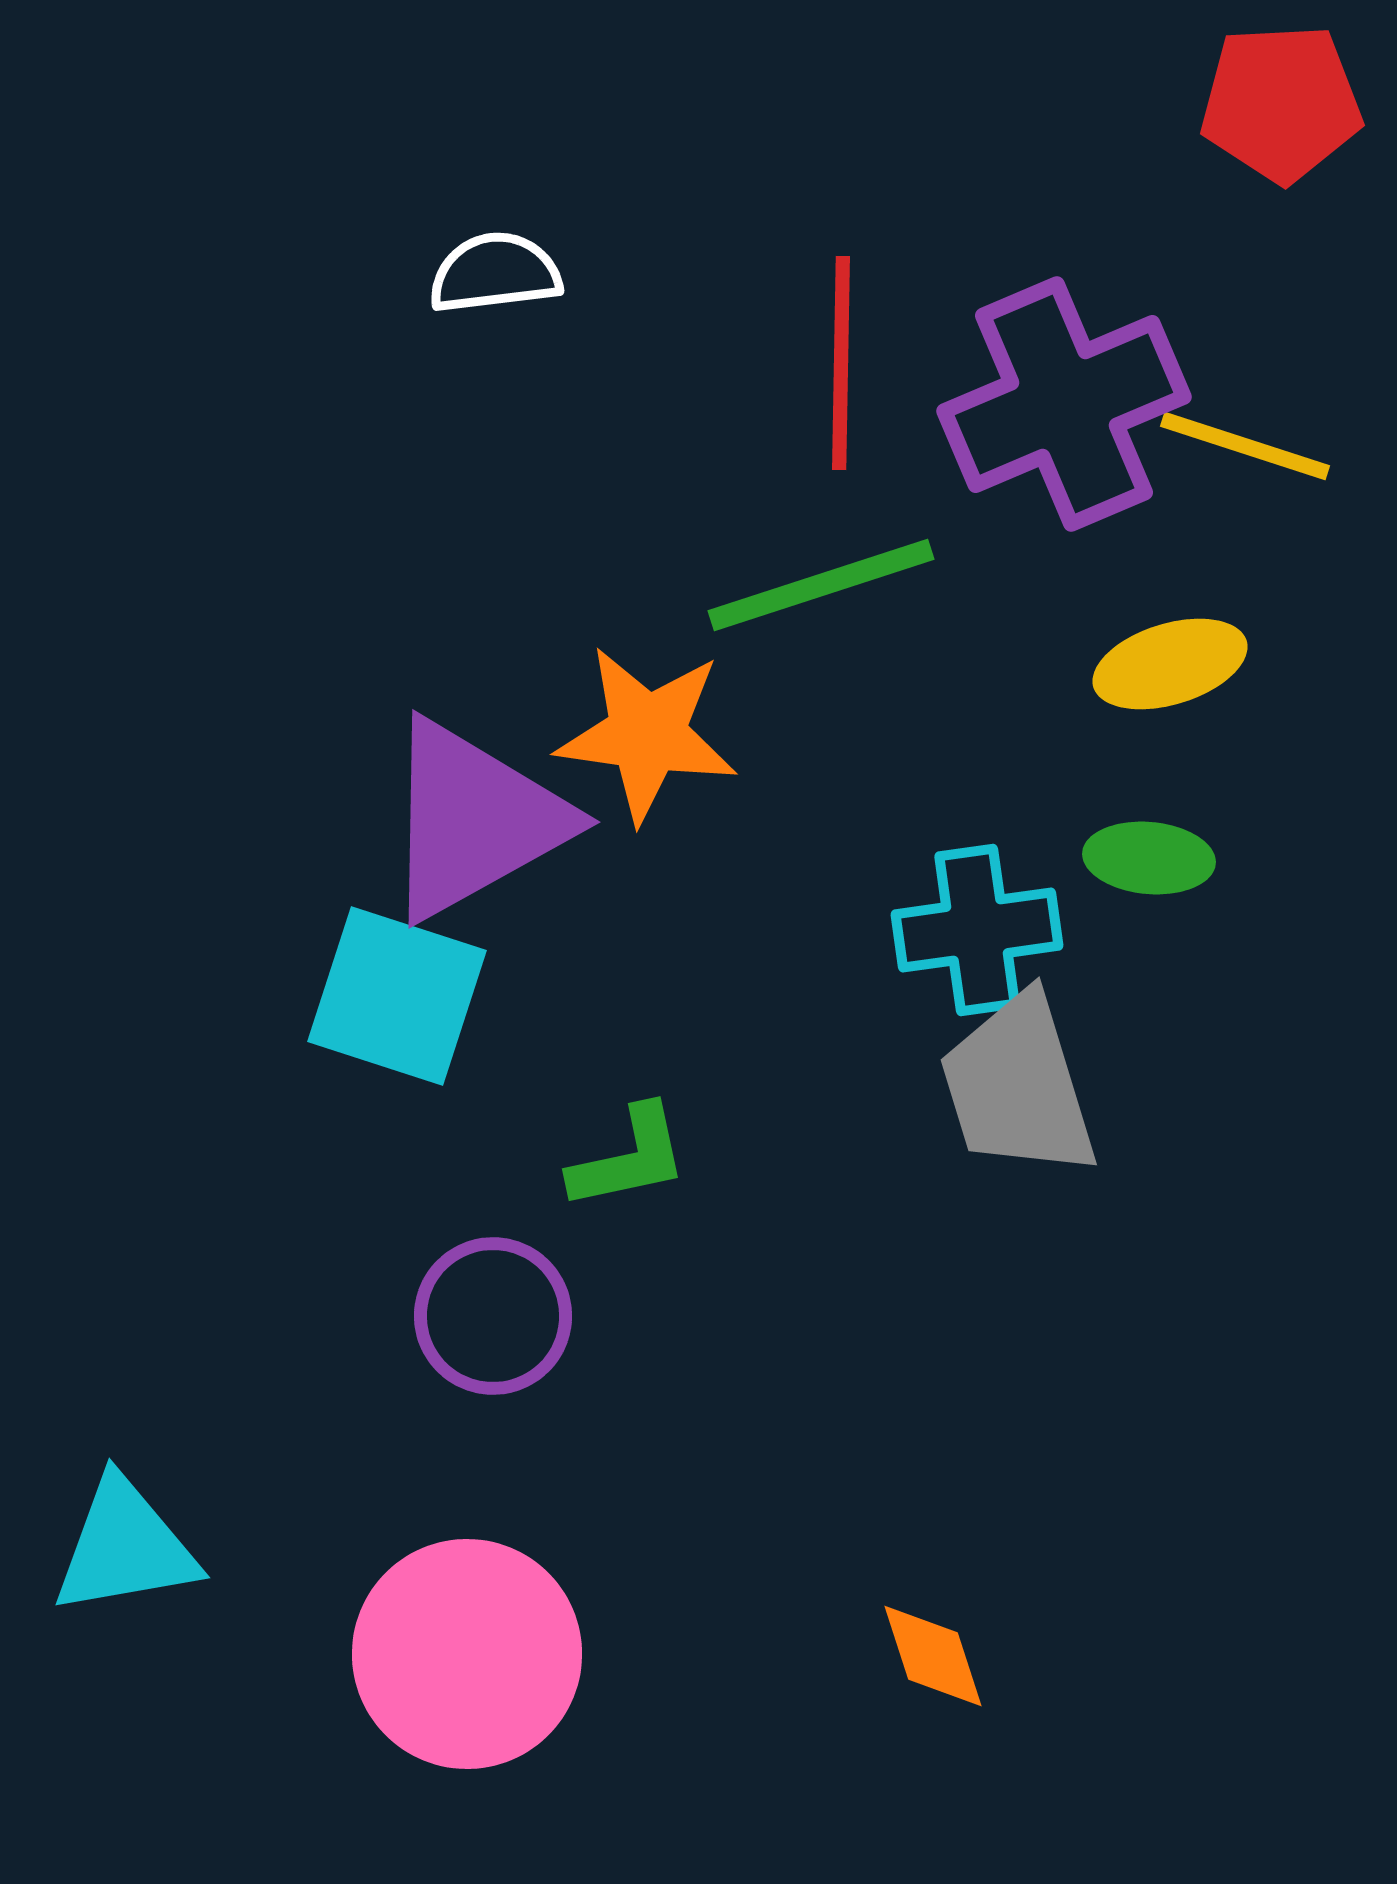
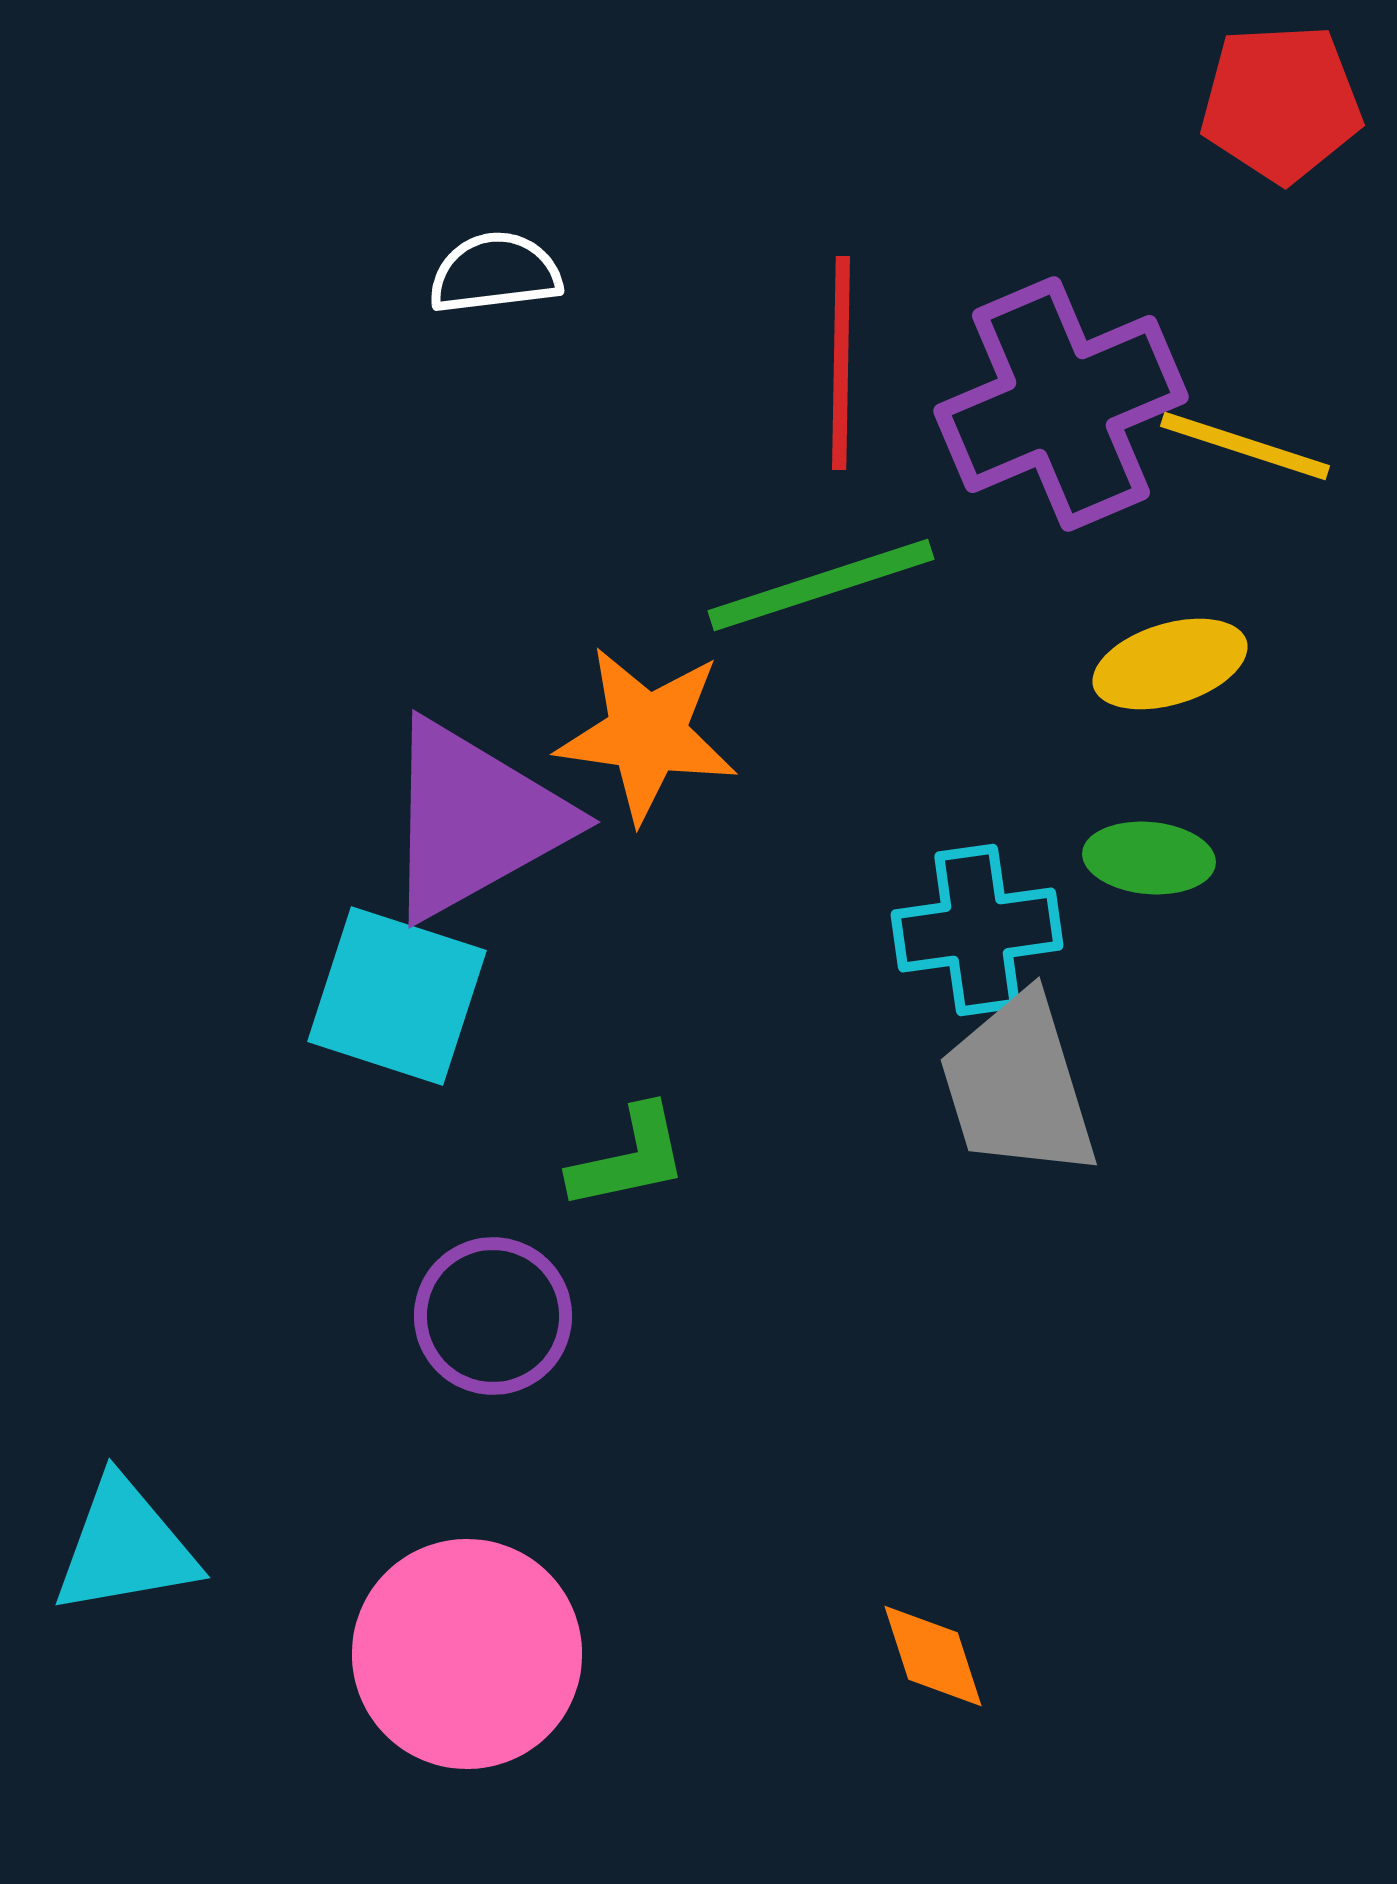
purple cross: moved 3 px left
